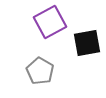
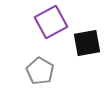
purple square: moved 1 px right
